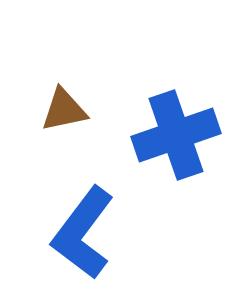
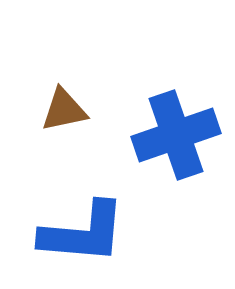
blue L-shape: rotated 122 degrees counterclockwise
